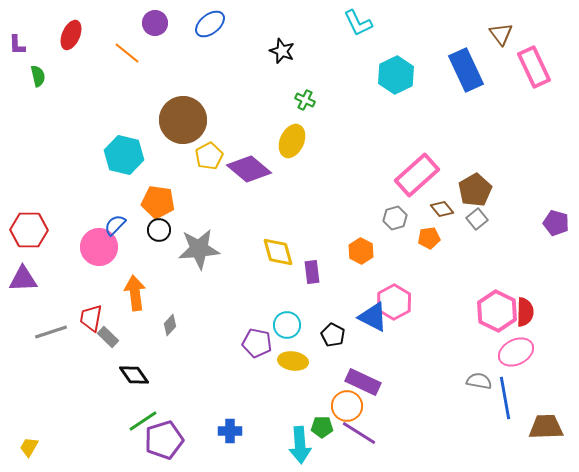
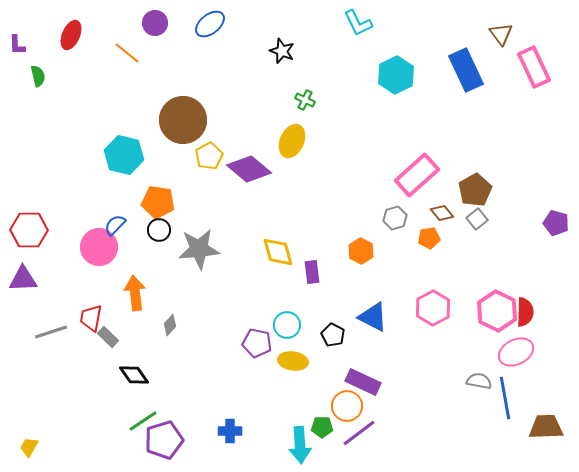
brown diamond at (442, 209): moved 4 px down
pink hexagon at (394, 302): moved 39 px right, 6 px down
purple line at (359, 433): rotated 69 degrees counterclockwise
